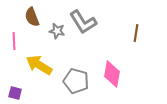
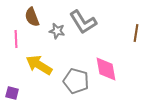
pink line: moved 2 px right, 2 px up
pink diamond: moved 6 px left, 5 px up; rotated 20 degrees counterclockwise
purple square: moved 3 px left
